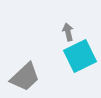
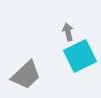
gray trapezoid: moved 1 px right, 2 px up
